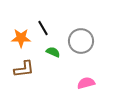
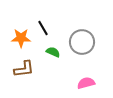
gray circle: moved 1 px right, 1 px down
